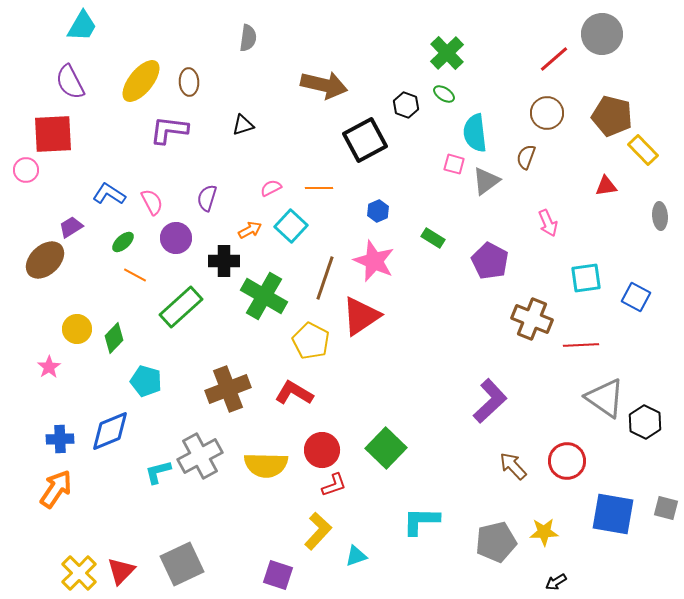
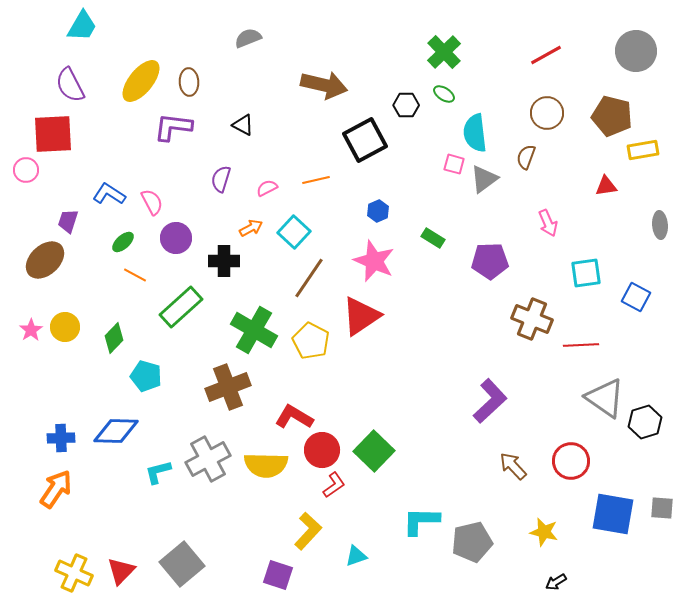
gray circle at (602, 34): moved 34 px right, 17 px down
gray semicircle at (248, 38): rotated 120 degrees counterclockwise
green cross at (447, 53): moved 3 px left, 1 px up
red line at (554, 59): moved 8 px left, 4 px up; rotated 12 degrees clockwise
purple semicircle at (70, 82): moved 3 px down
black hexagon at (406, 105): rotated 20 degrees counterclockwise
black triangle at (243, 125): rotated 45 degrees clockwise
purple L-shape at (169, 130): moved 4 px right, 3 px up
yellow rectangle at (643, 150): rotated 56 degrees counterclockwise
gray triangle at (486, 181): moved 2 px left, 2 px up
pink semicircle at (271, 188): moved 4 px left
orange line at (319, 188): moved 3 px left, 8 px up; rotated 12 degrees counterclockwise
purple semicircle at (207, 198): moved 14 px right, 19 px up
gray ellipse at (660, 216): moved 9 px down
cyan square at (291, 226): moved 3 px right, 6 px down
purple trapezoid at (71, 227): moved 3 px left, 6 px up; rotated 40 degrees counterclockwise
orange arrow at (250, 230): moved 1 px right, 2 px up
purple pentagon at (490, 261): rotated 30 degrees counterclockwise
brown line at (325, 278): moved 16 px left; rotated 15 degrees clockwise
cyan square at (586, 278): moved 5 px up
green cross at (264, 296): moved 10 px left, 34 px down
yellow circle at (77, 329): moved 12 px left, 2 px up
pink star at (49, 367): moved 18 px left, 37 px up
cyan pentagon at (146, 381): moved 5 px up
brown cross at (228, 389): moved 2 px up
red L-shape at (294, 393): moved 24 px down
black hexagon at (645, 422): rotated 16 degrees clockwise
blue diamond at (110, 431): moved 6 px right; rotated 24 degrees clockwise
blue cross at (60, 439): moved 1 px right, 1 px up
green square at (386, 448): moved 12 px left, 3 px down
gray cross at (200, 456): moved 8 px right, 3 px down
red circle at (567, 461): moved 4 px right
red L-shape at (334, 485): rotated 16 degrees counterclockwise
gray square at (666, 508): moved 4 px left; rotated 10 degrees counterclockwise
yellow L-shape at (318, 531): moved 10 px left
yellow star at (544, 532): rotated 16 degrees clockwise
gray pentagon at (496, 542): moved 24 px left
gray square at (182, 564): rotated 15 degrees counterclockwise
yellow cross at (79, 573): moved 5 px left; rotated 21 degrees counterclockwise
